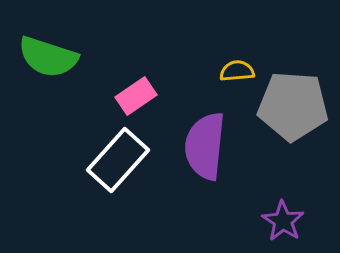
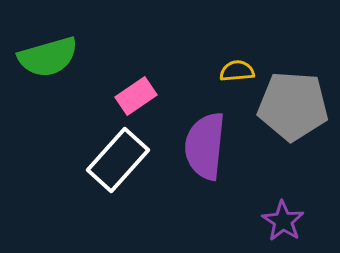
green semicircle: rotated 34 degrees counterclockwise
